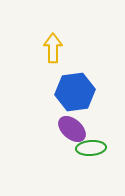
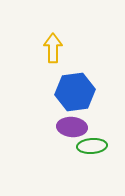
purple ellipse: moved 2 px up; rotated 36 degrees counterclockwise
green ellipse: moved 1 px right, 2 px up
